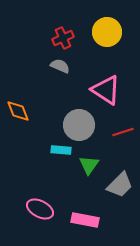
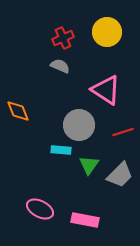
gray trapezoid: moved 10 px up
